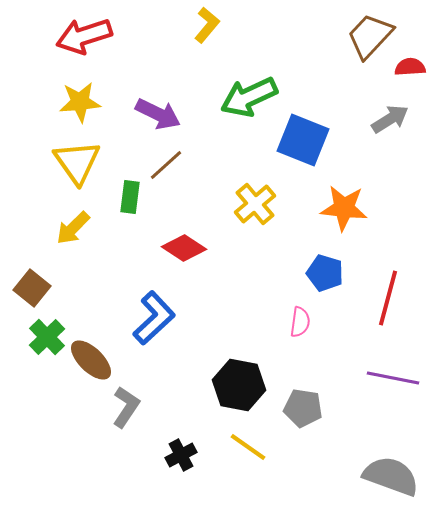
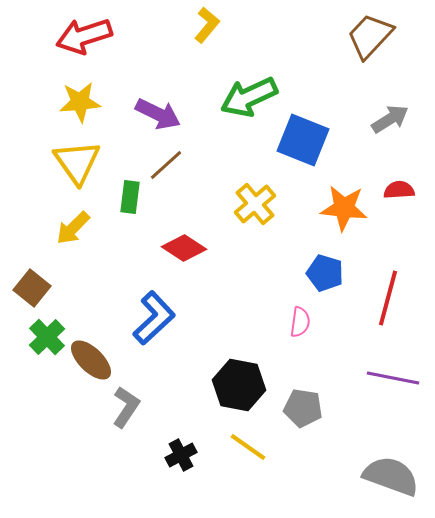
red semicircle: moved 11 px left, 123 px down
